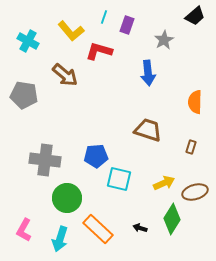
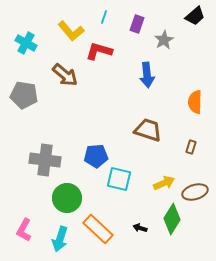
purple rectangle: moved 10 px right, 1 px up
cyan cross: moved 2 px left, 2 px down
blue arrow: moved 1 px left, 2 px down
